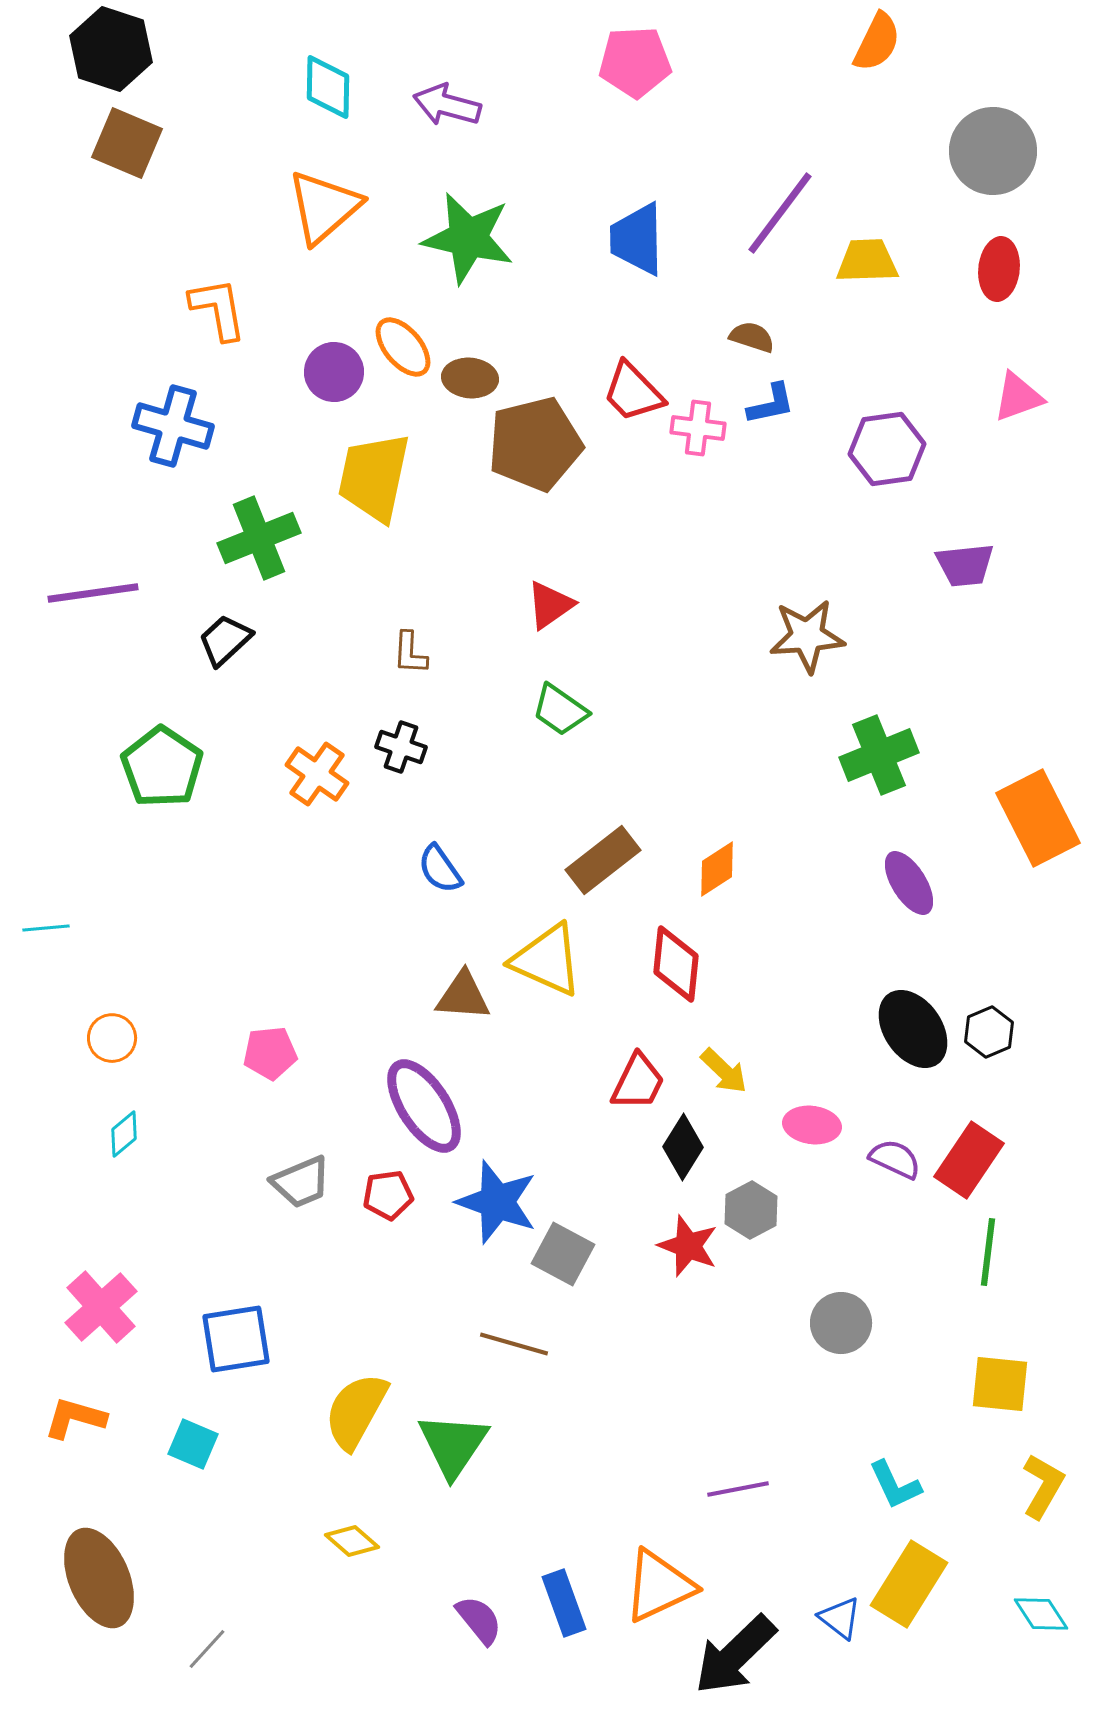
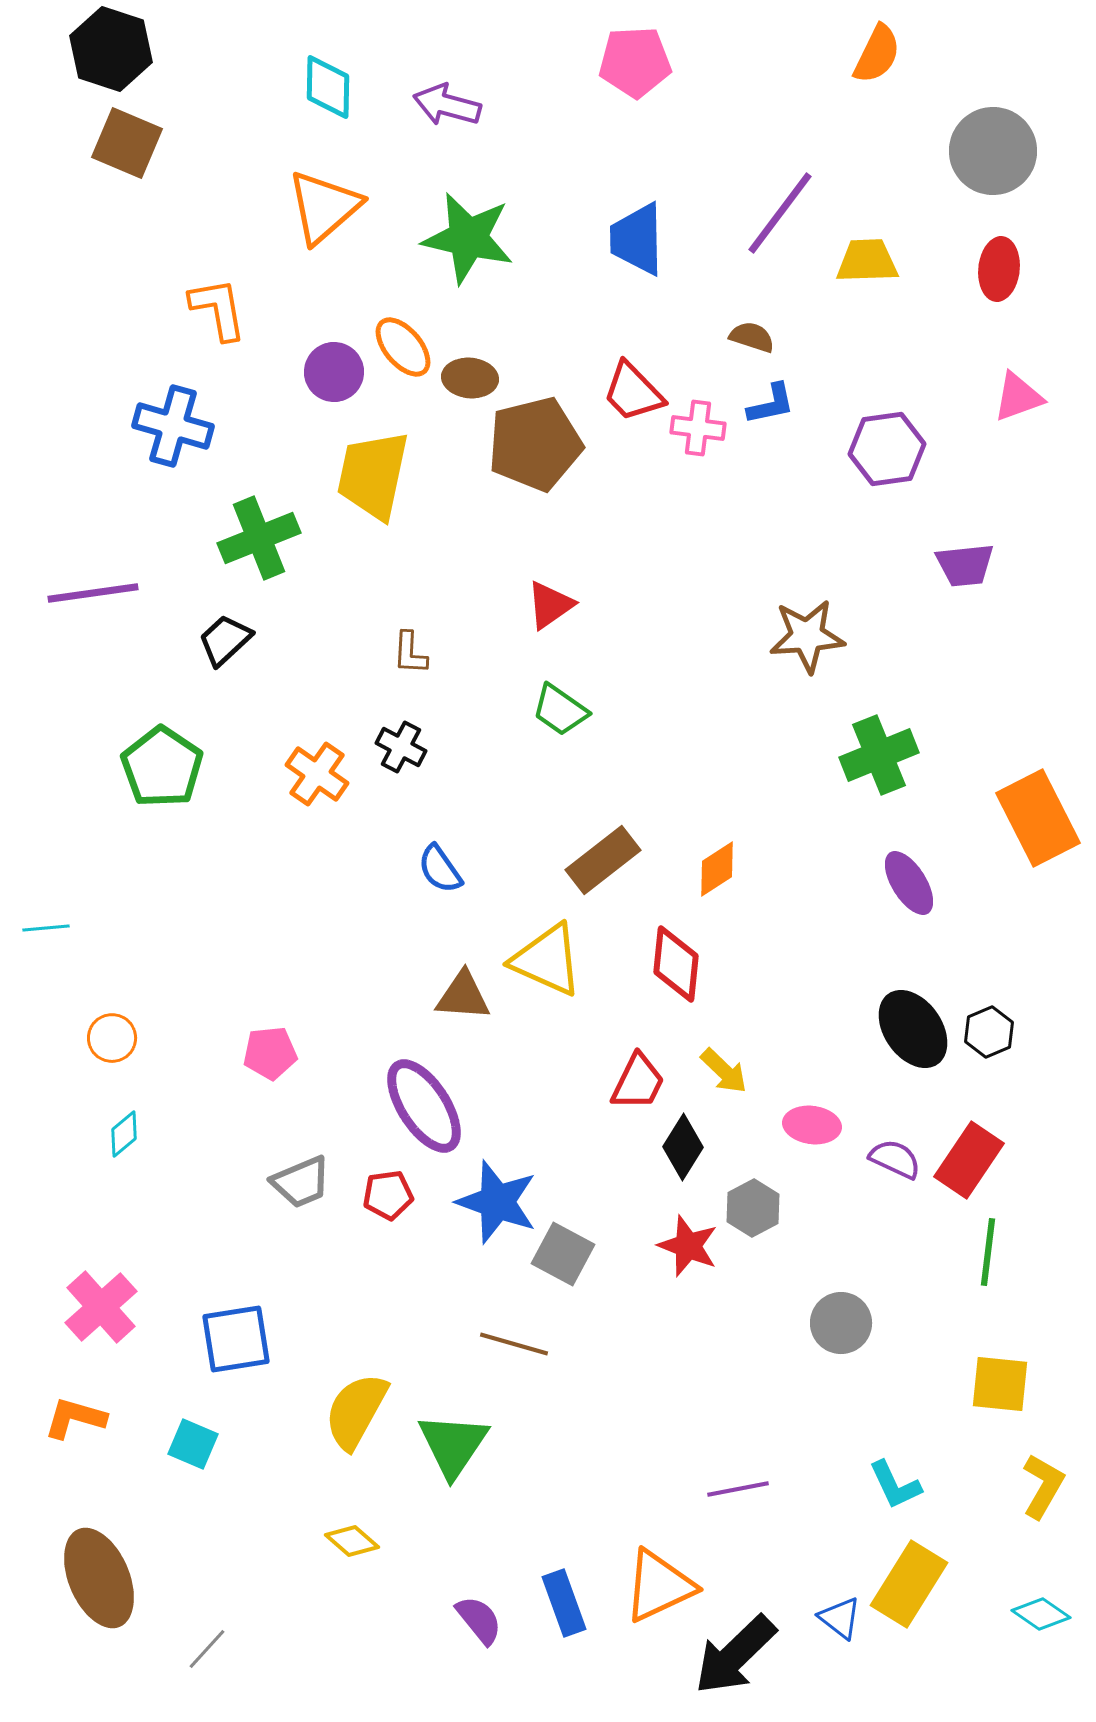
orange semicircle at (877, 42): moved 12 px down
yellow trapezoid at (374, 477): moved 1 px left, 2 px up
black cross at (401, 747): rotated 9 degrees clockwise
gray hexagon at (751, 1210): moved 2 px right, 2 px up
cyan diamond at (1041, 1614): rotated 22 degrees counterclockwise
